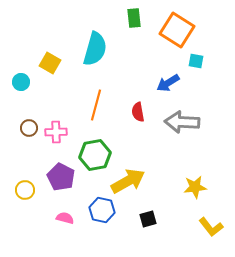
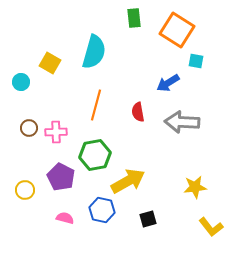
cyan semicircle: moved 1 px left, 3 px down
